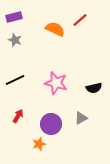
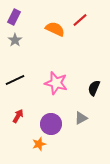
purple rectangle: rotated 49 degrees counterclockwise
gray star: rotated 16 degrees clockwise
black semicircle: rotated 126 degrees clockwise
